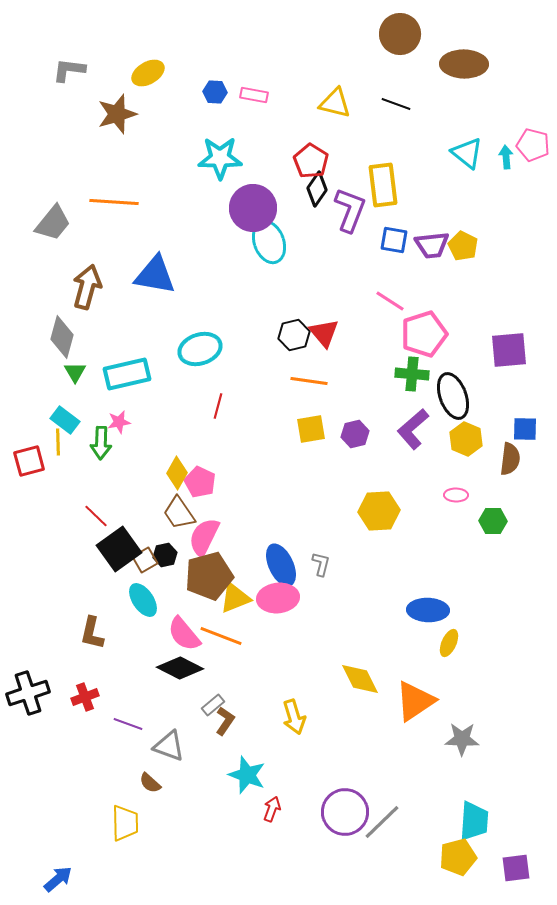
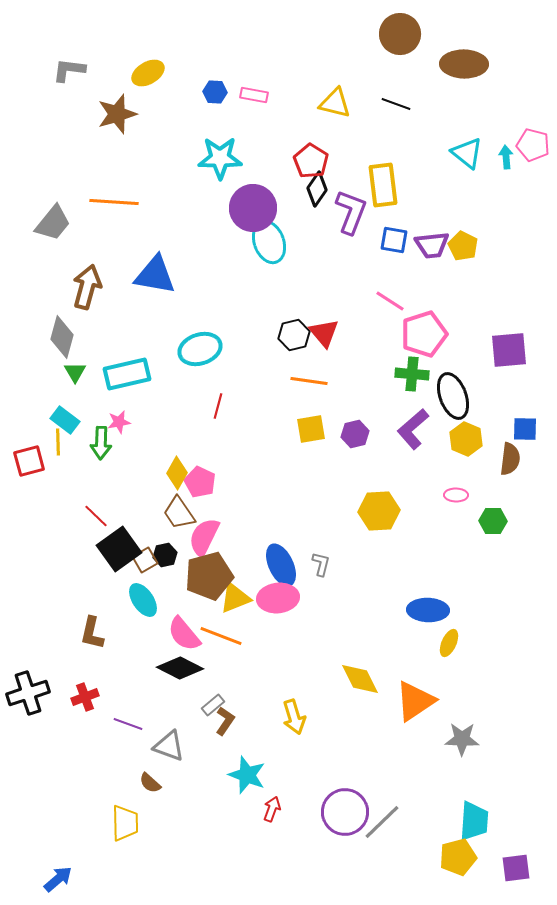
purple L-shape at (350, 210): moved 1 px right, 2 px down
